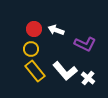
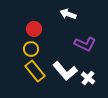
white arrow: moved 12 px right, 16 px up
